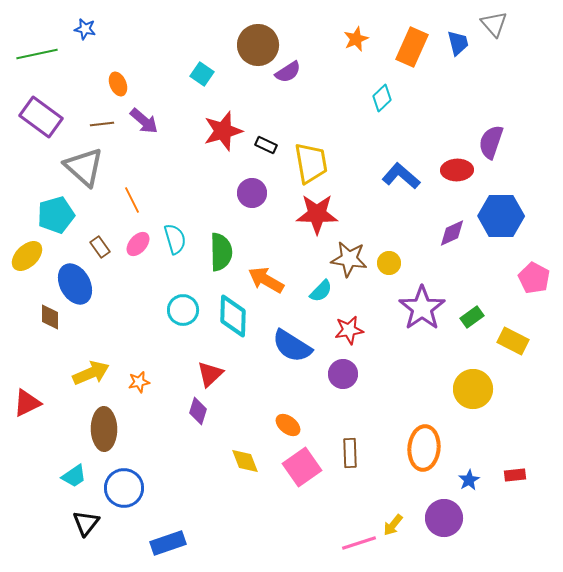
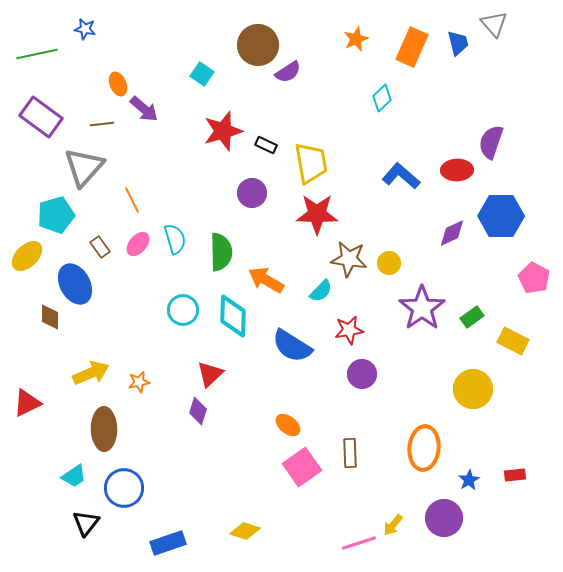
purple arrow at (144, 121): moved 12 px up
gray triangle at (84, 167): rotated 30 degrees clockwise
purple circle at (343, 374): moved 19 px right
yellow diamond at (245, 461): moved 70 px down; rotated 52 degrees counterclockwise
